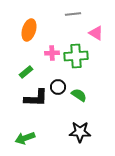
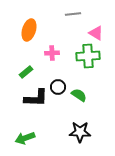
green cross: moved 12 px right
